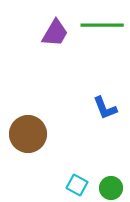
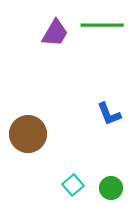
blue L-shape: moved 4 px right, 6 px down
cyan square: moved 4 px left; rotated 20 degrees clockwise
